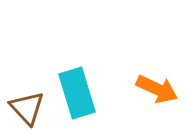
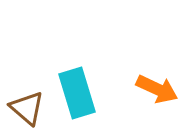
brown triangle: rotated 6 degrees counterclockwise
